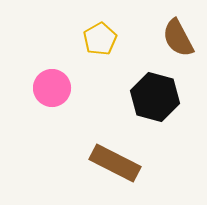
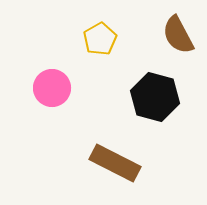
brown semicircle: moved 3 px up
